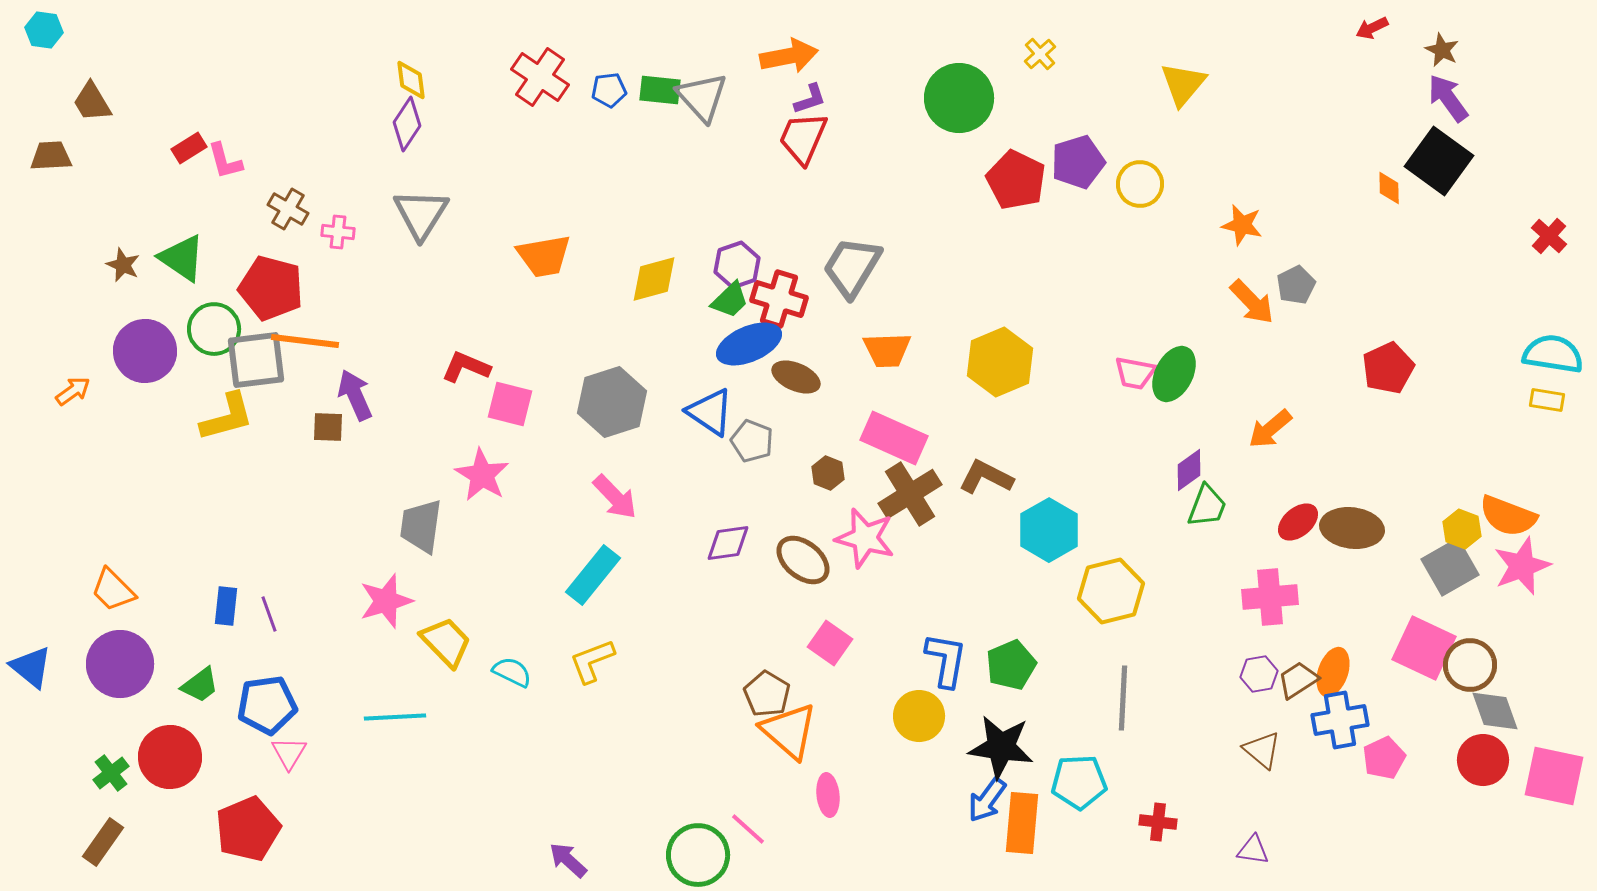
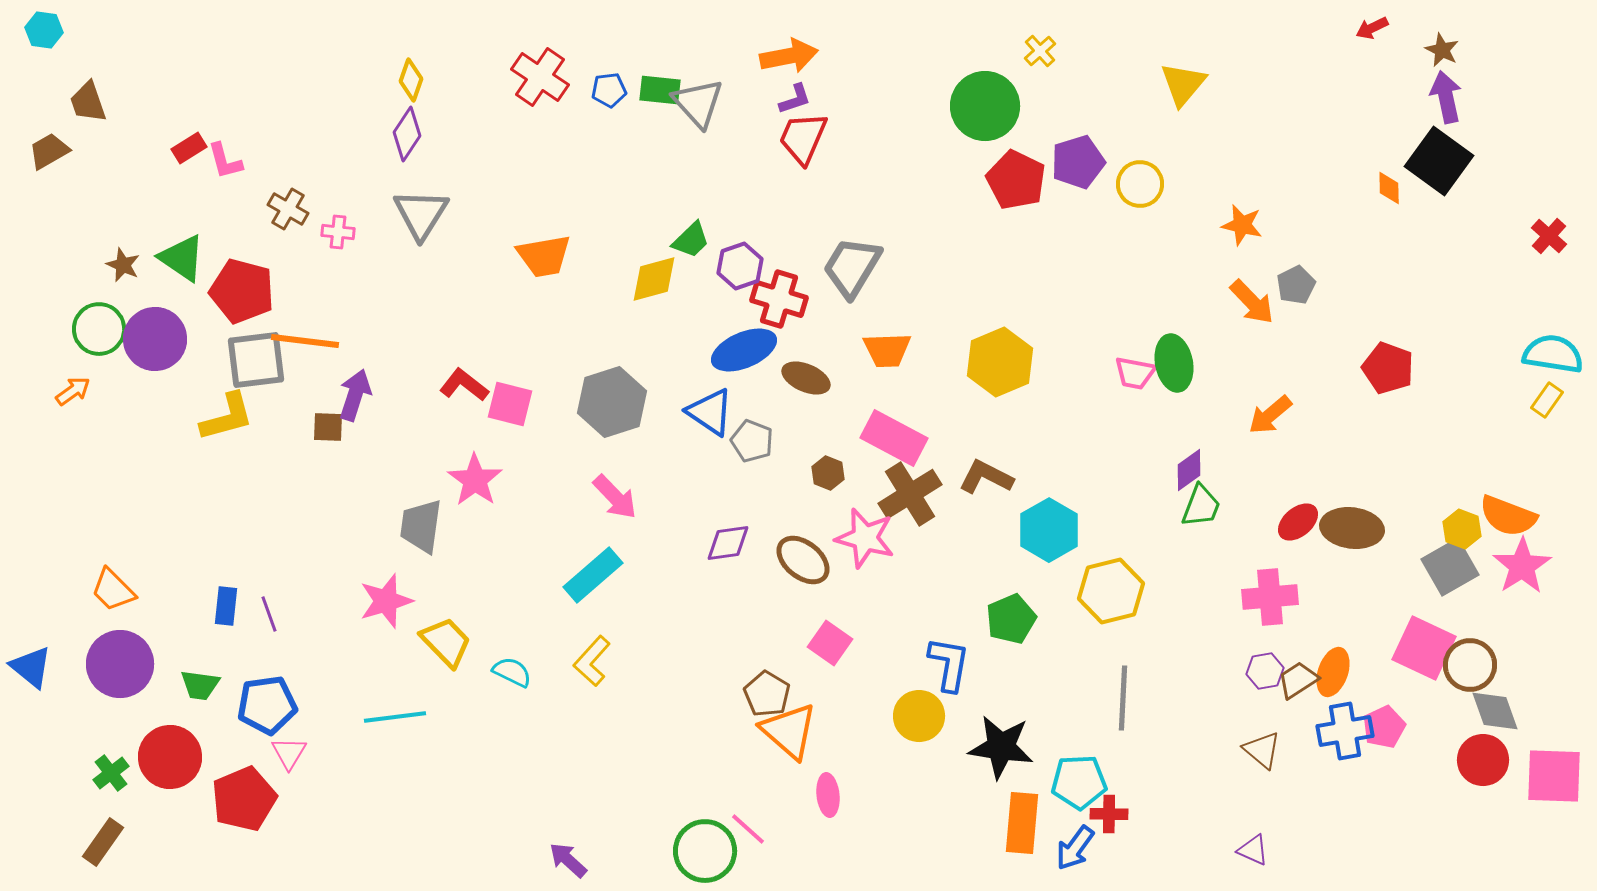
yellow cross at (1040, 54): moved 3 px up
yellow diamond at (411, 80): rotated 27 degrees clockwise
gray triangle at (702, 97): moved 4 px left, 6 px down
green circle at (959, 98): moved 26 px right, 8 px down
purple arrow at (1448, 98): moved 2 px left, 1 px up; rotated 24 degrees clockwise
purple L-shape at (810, 99): moved 15 px left
brown trapezoid at (92, 102): moved 4 px left; rotated 12 degrees clockwise
purple diamond at (407, 124): moved 10 px down
brown trapezoid at (51, 156): moved 2 px left, 5 px up; rotated 27 degrees counterclockwise
purple hexagon at (737, 265): moved 3 px right, 1 px down
red pentagon at (271, 288): moved 29 px left, 3 px down
green trapezoid at (730, 300): moved 39 px left, 60 px up
green circle at (214, 329): moved 115 px left
blue ellipse at (749, 344): moved 5 px left, 6 px down
purple circle at (145, 351): moved 10 px right, 12 px up
red L-shape at (466, 367): moved 2 px left, 18 px down; rotated 15 degrees clockwise
red pentagon at (1388, 368): rotated 27 degrees counterclockwise
green ellipse at (1174, 374): moved 11 px up; rotated 38 degrees counterclockwise
brown ellipse at (796, 377): moved 10 px right, 1 px down
purple arrow at (355, 395): rotated 42 degrees clockwise
yellow rectangle at (1547, 400): rotated 64 degrees counterclockwise
orange arrow at (1270, 429): moved 14 px up
pink rectangle at (894, 438): rotated 4 degrees clockwise
pink star at (482, 475): moved 7 px left, 5 px down; rotated 4 degrees clockwise
green trapezoid at (1207, 506): moved 6 px left
pink star at (1522, 566): rotated 12 degrees counterclockwise
cyan rectangle at (593, 575): rotated 10 degrees clockwise
blue L-shape at (946, 660): moved 3 px right, 4 px down
yellow L-shape at (592, 661): rotated 27 degrees counterclockwise
green pentagon at (1011, 665): moved 46 px up
purple hexagon at (1259, 674): moved 6 px right, 3 px up
green trapezoid at (200, 685): rotated 45 degrees clockwise
cyan line at (395, 717): rotated 4 degrees counterclockwise
blue cross at (1340, 720): moved 5 px right, 11 px down
pink pentagon at (1384, 758): moved 31 px up
pink square at (1554, 776): rotated 10 degrees counterclockwise
blue arrow at (987, 800): moved 88 px right, 48 px down
red cross at (1158, 822): moved 49 px left, 8 px up; rotated 6 degrees counterclockwise
red pentagon at (248, 829): moved 4 px left, 30 px up
purple triangle at (1253, 850): rotated 16 degrees clockwise
green circle at (698, 855): moved 7 px right, 4 px up
